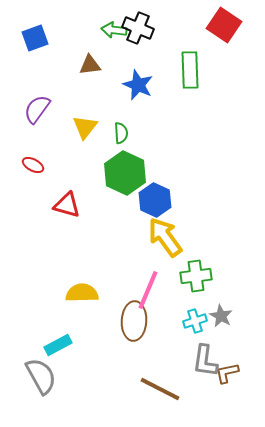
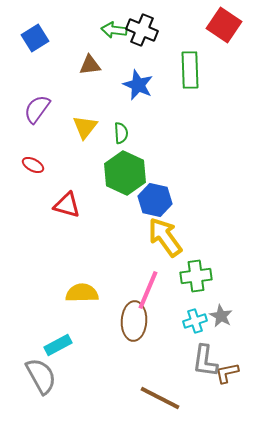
black cross: moved 4 px right, 2 px down
blue square: rotated 12 degrees counterclockwise
blue hexagon: rotated 12 degrees counterclockwise
brown line: moved 9 px down
